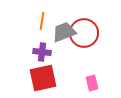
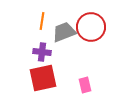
red circle: moved 7 px right, 6 px up
pink rectangle: moved 7 px left, 2 px down
